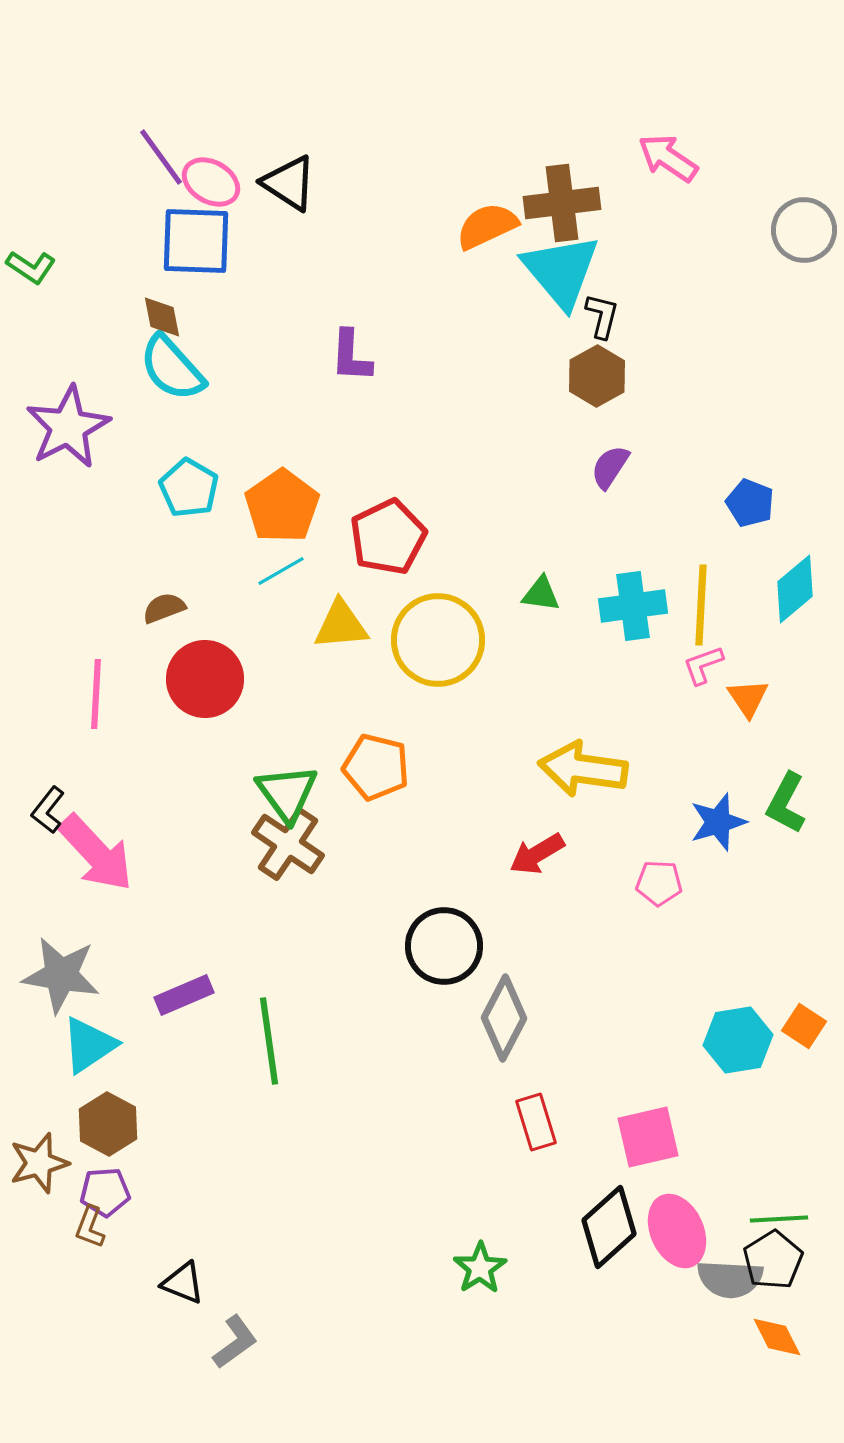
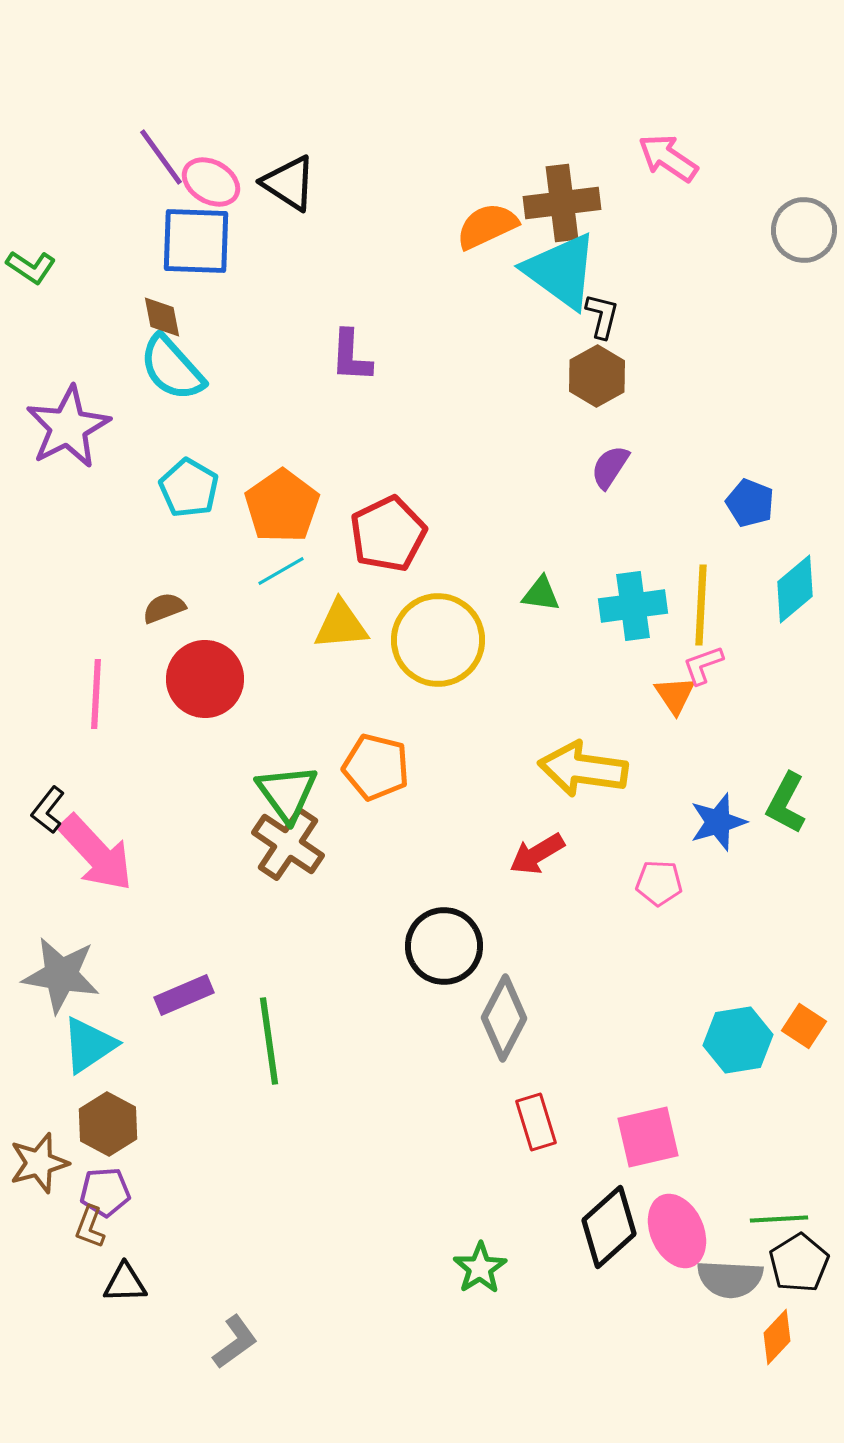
cyan triangle at (561, 271): rotated 14 degrees counterclockwise
red pentagon at (388, 537): moved 3 px up
orange triangle at (748, 698): moved 73 px left, 3 px up
black pentagon at (773, 1260): moved 26 px right, 3 px down
black triangle at (183, 1283): moved 58 px left; rotated 24 degrees counterclockwise
orange diamond at (777, 1337): rotated 70 degrees clockwise
